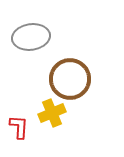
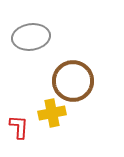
brown circle: moved 3 px right, 2 px down
yellow cross: rotated 12 degrees clockwise
